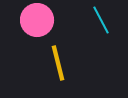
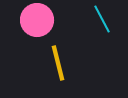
cyan line: moved 1 px right, 1 px up
